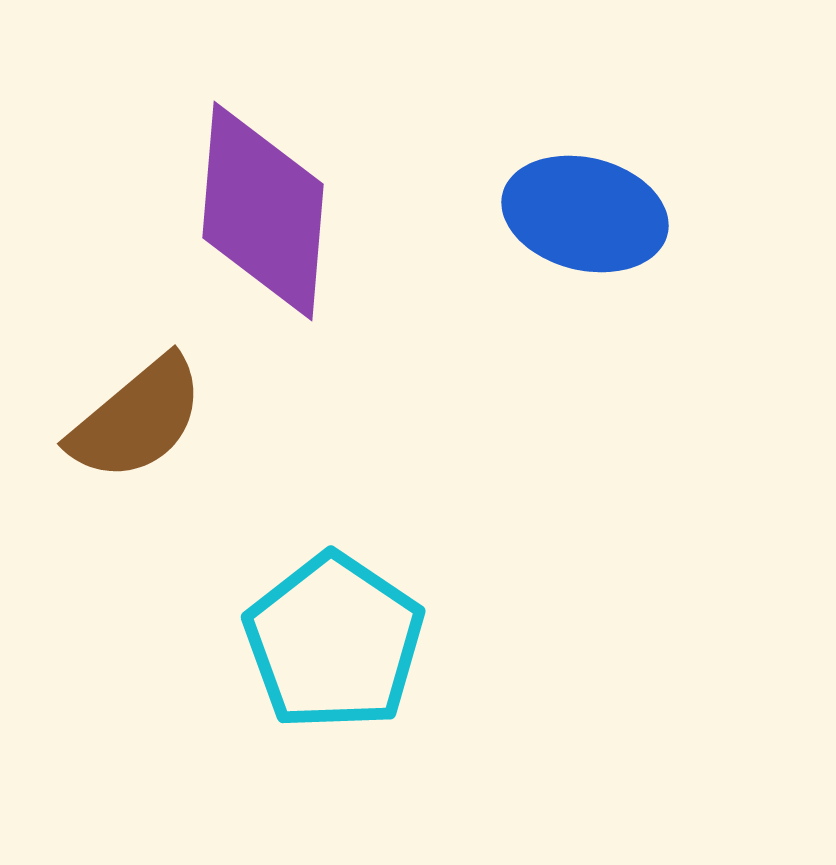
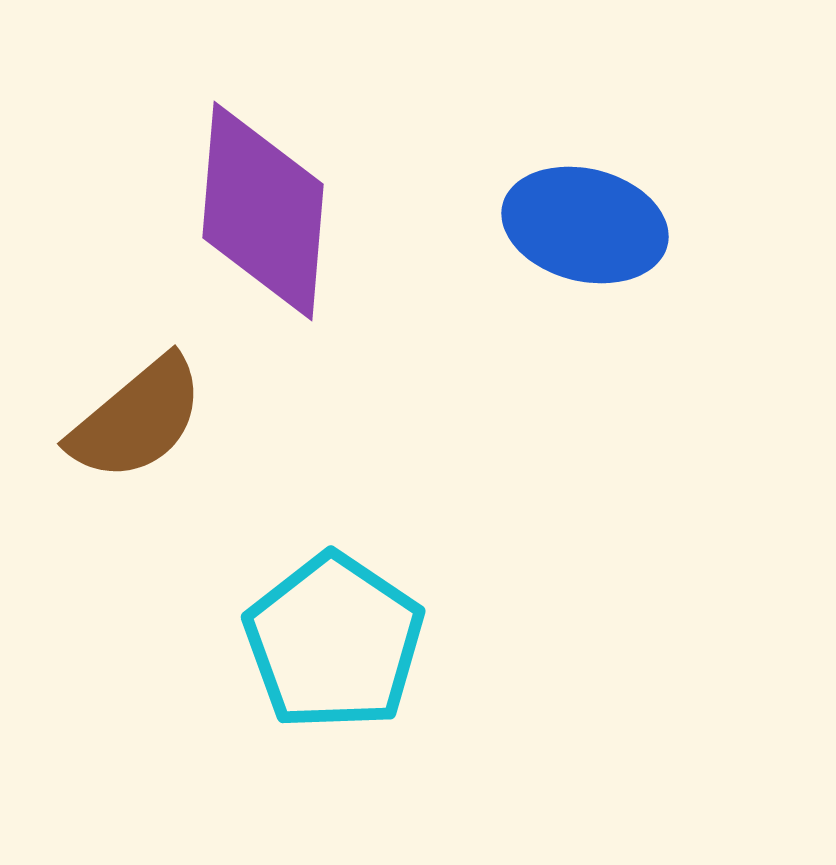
blue ellipse: moved 11 px down
